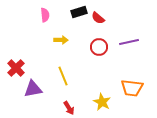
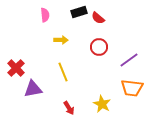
purple line: moved 18 px down; rotated 24 degrees counterclockwise
yellow line: moved 4 px up
yellow star: moved 2 px down
